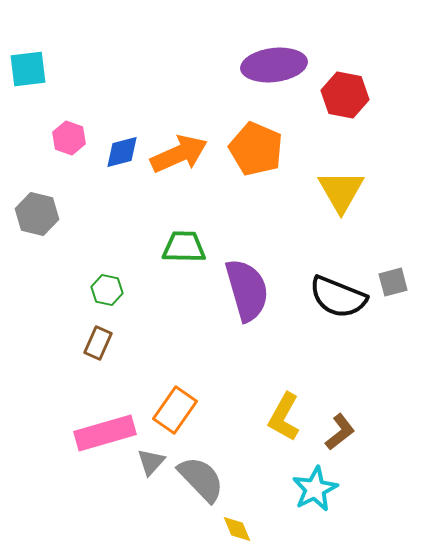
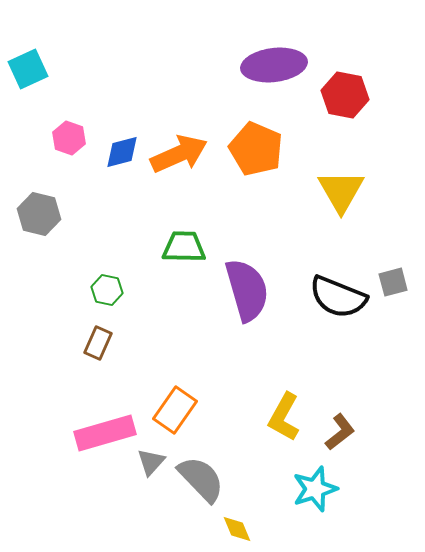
cyan square: rotated 18 degrees counterclockwise
gray hexagon: moved 2 px right
cyan star: rotated 9 degrees clockwise
